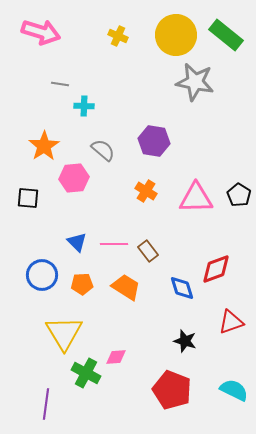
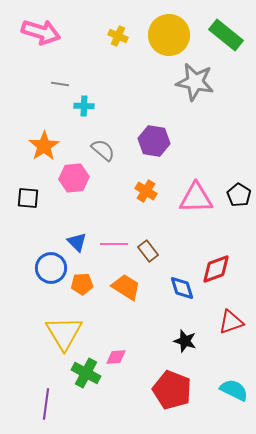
yellow circle: moved 7 px left
blue circle: moved 9 px right, 7 px up
